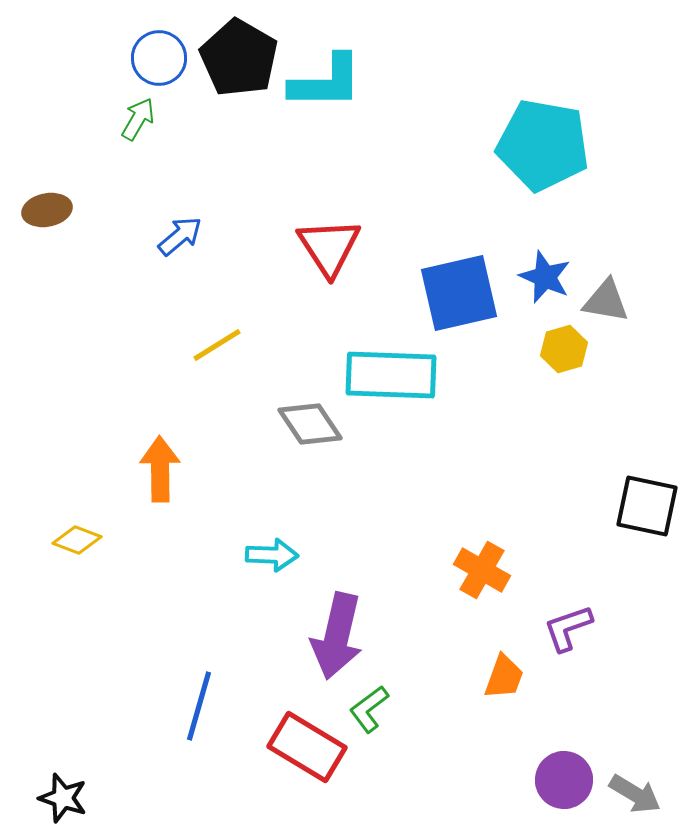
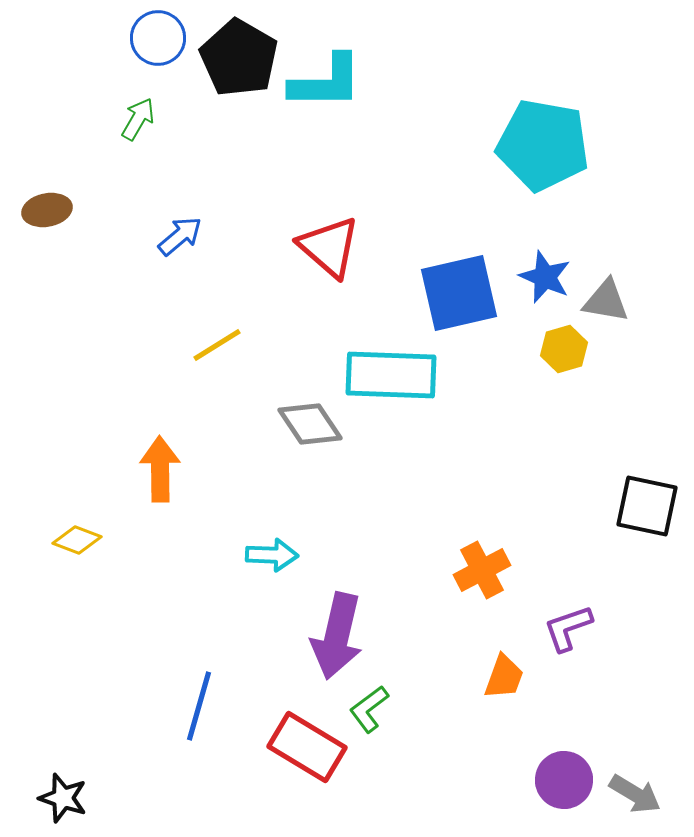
blue circle: moved 1 px left, 20 px up
red triangle: rotated 16 degrees counterclockwise
orange cross: rotated 32 degrees clockwise
